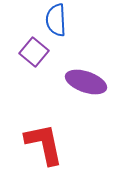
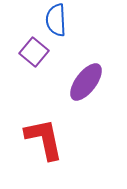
purple ellipse: rotated 72 degrees counterclockwise
red L-shape: moved 5 px up
